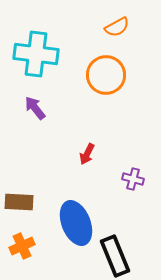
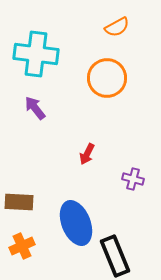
orange circle: moved 1 px right, 3 px down
